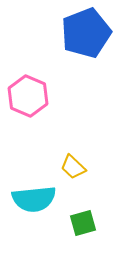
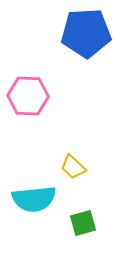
blue pentagon: rotated 18 degrees clockwise
pink hexagon: rotated 21 degrees counterclockwise
